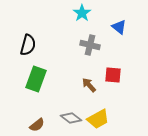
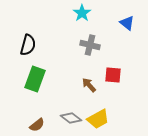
blue triangle: moved 8 px right, 4 px up
green rectangle: moved 1 px left
